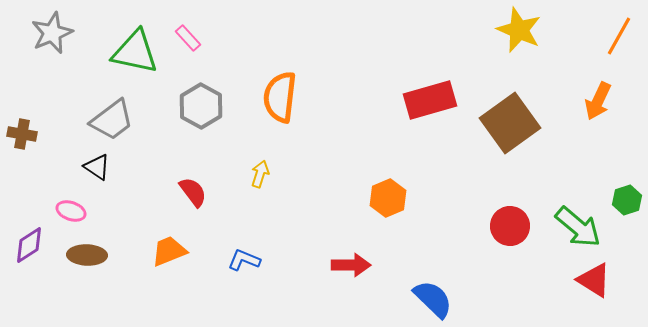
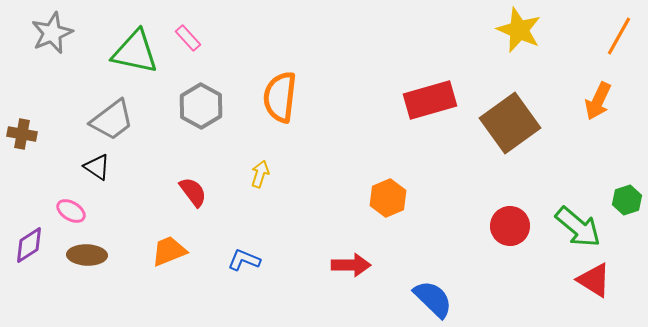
pink ellipse: rotated 12 degrees clockwise
